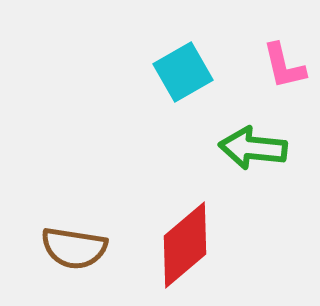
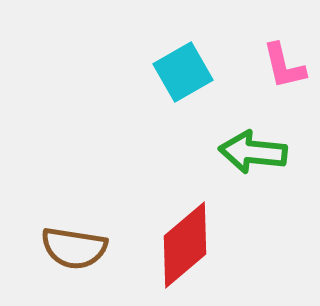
green arrow: moved 4 px down
